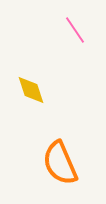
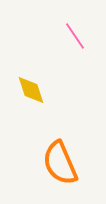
pink line: moved 6 px down
